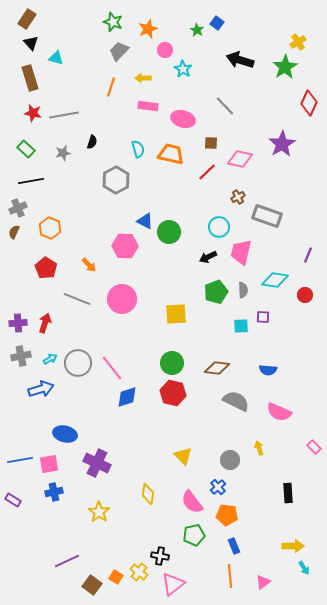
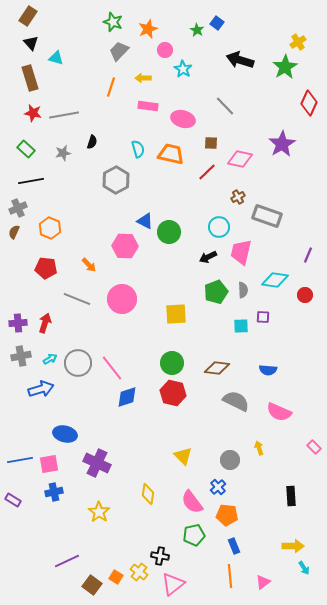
brown rectangle at (27, 19): moved 1 px right, 3 px up
red pentagon at (46, 268): rotated 25 degrees counterclockwise
black rectangle at (288, 493): moved 3 px right, 3 px down
